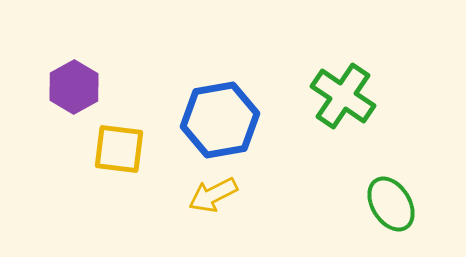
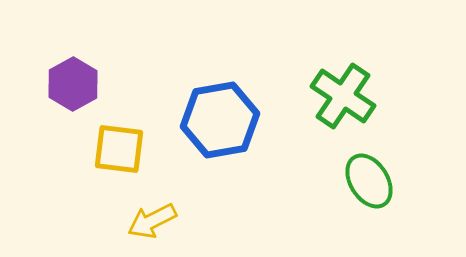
purple hexagon: moved 1 px left, 3 px up
yellow arrow: moved 61 px left, 26 px down
green ellipse: moved 22 px left, 23 px up
